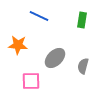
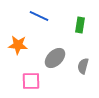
green rectangle: moved 2 px left, 5 px down
